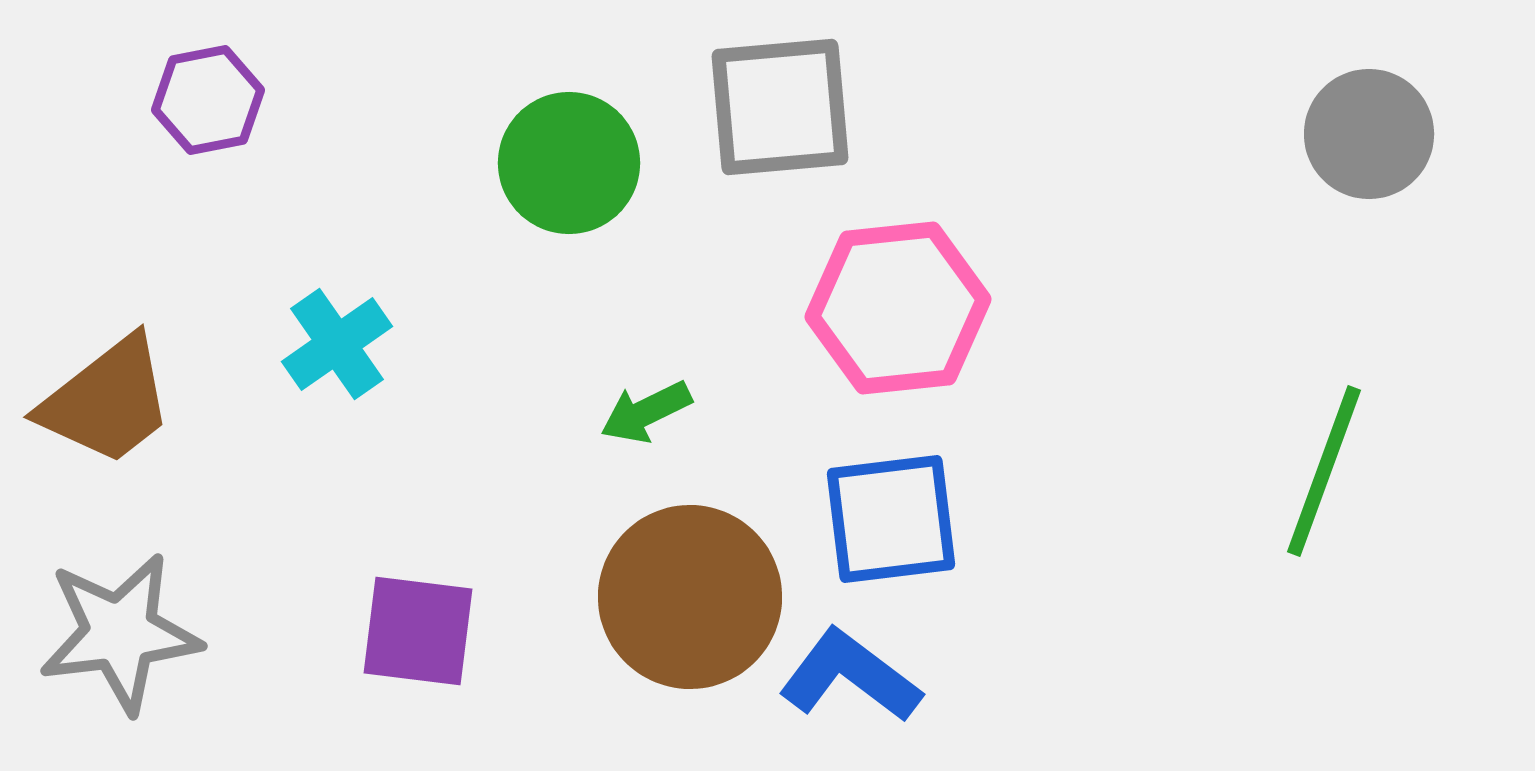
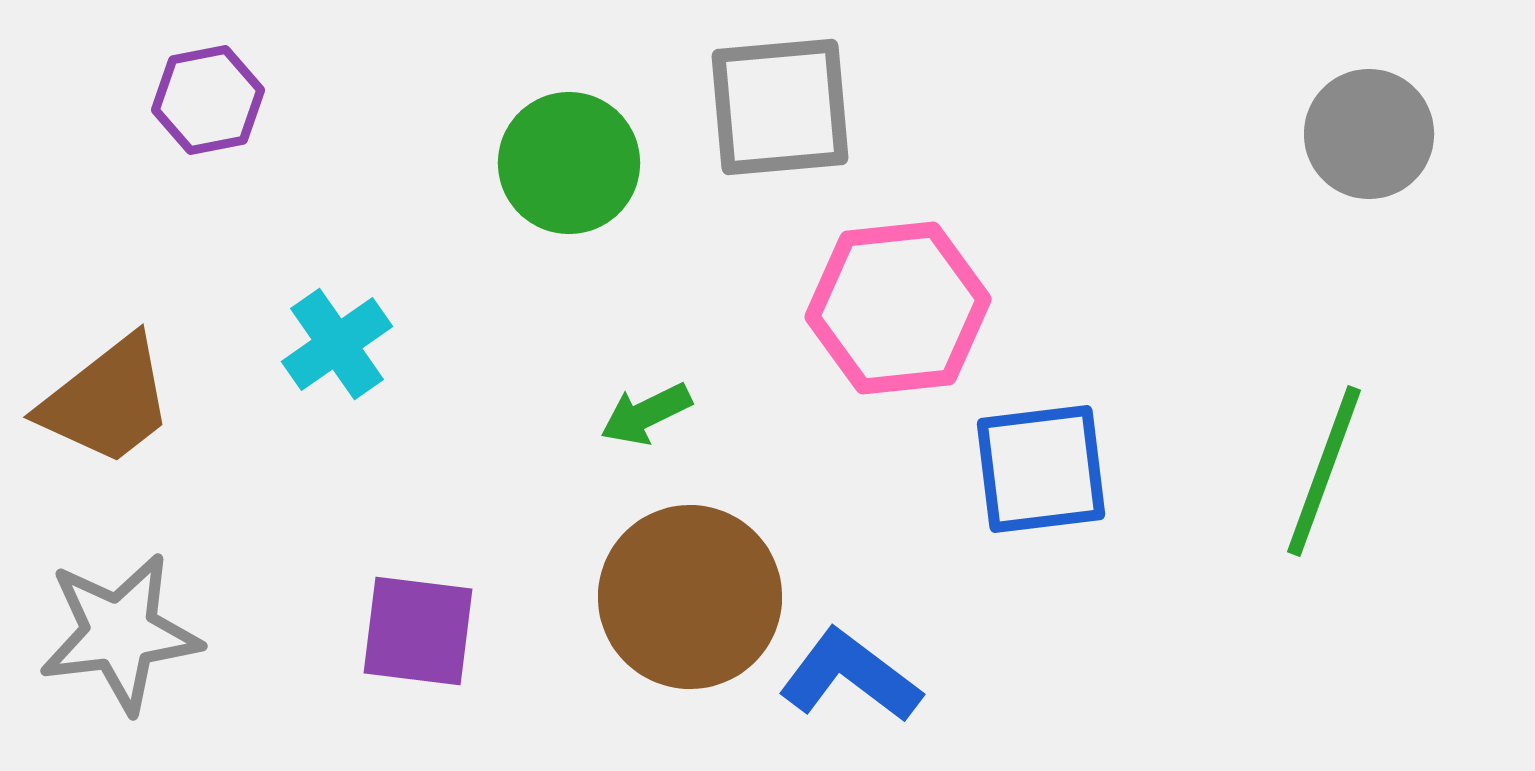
green arrow: moved 2 px down
blue square: moved 150 px right, 50 px up
